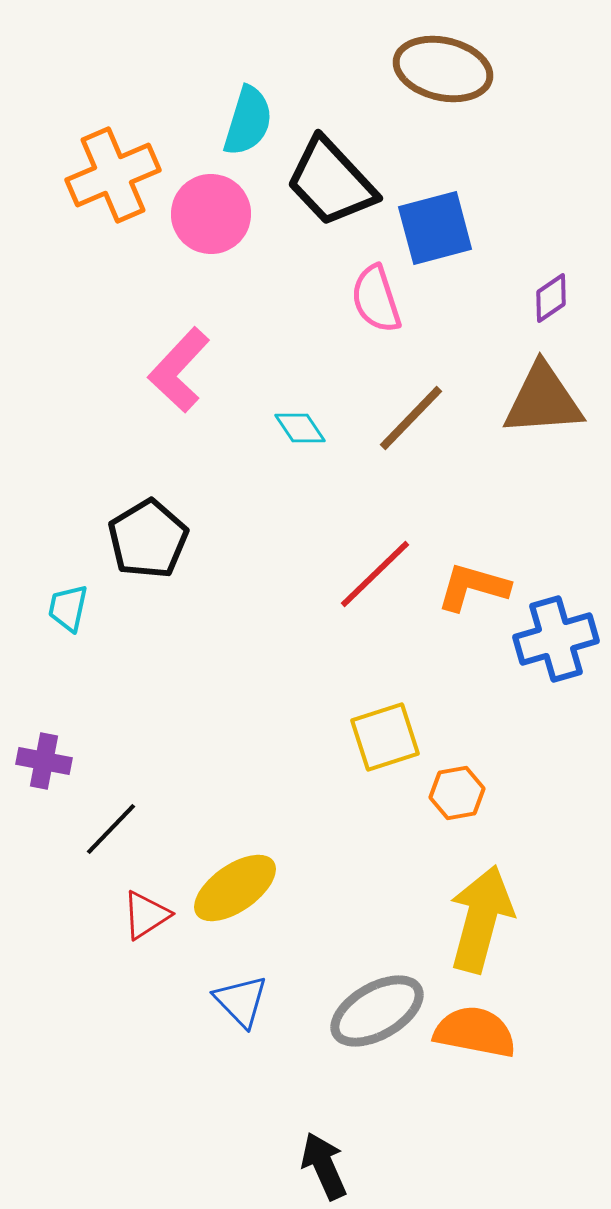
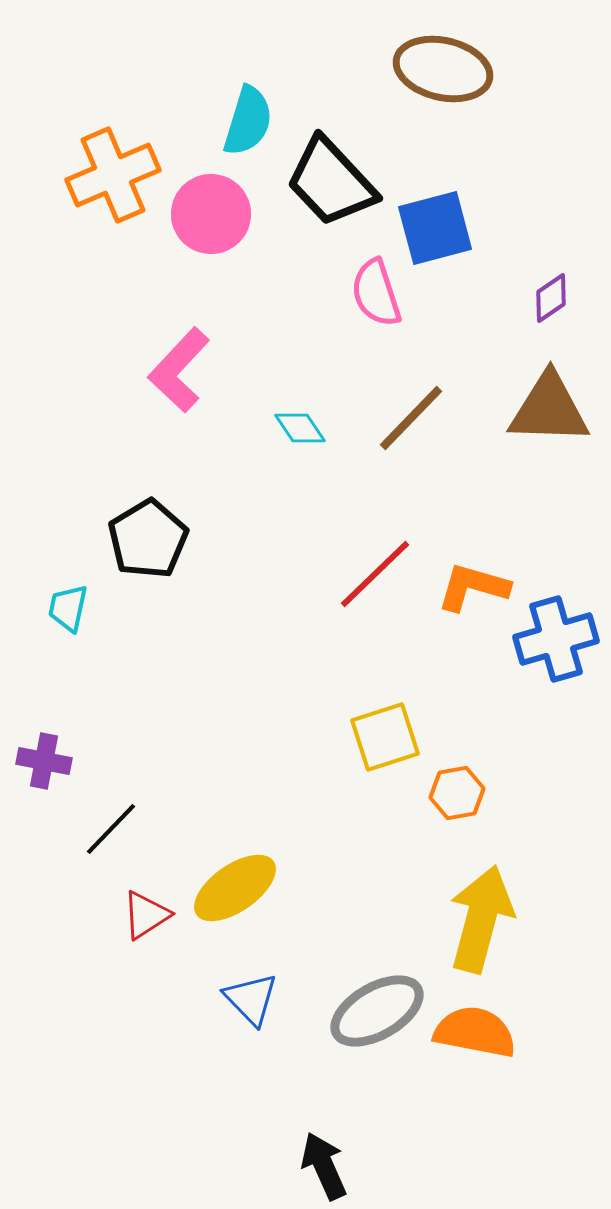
pink semicircle: moved 6 px up
brown triangle: moved 6 px right, 9 px down; rotated 6 degrees clockwise
blue triangle: moved 10 px right, 2 px up
